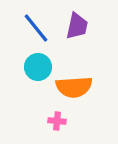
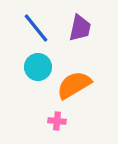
purple trapezoid: moved 3 px right, 2 px down
orange semicircle: moved 2 px up; rotated 153 degrees clockwise
